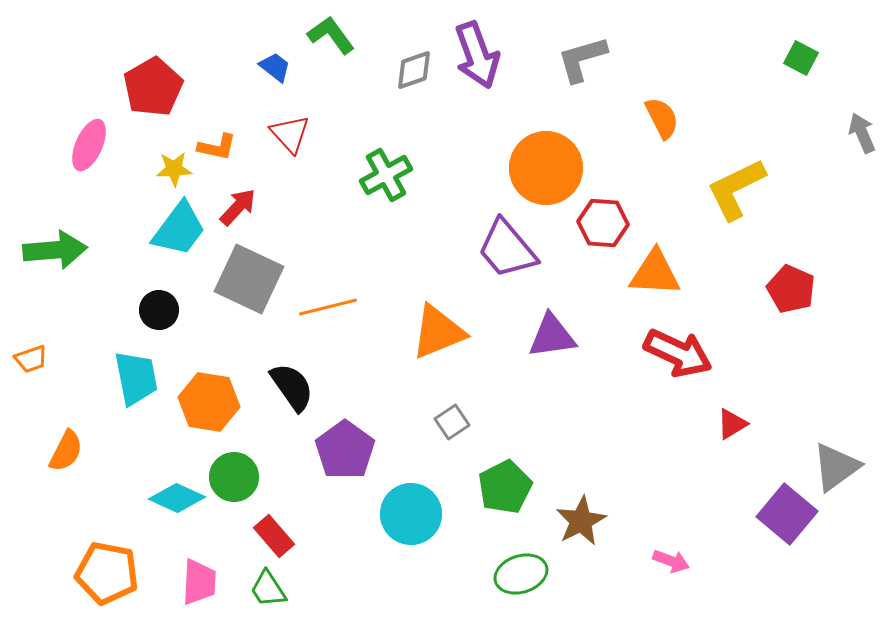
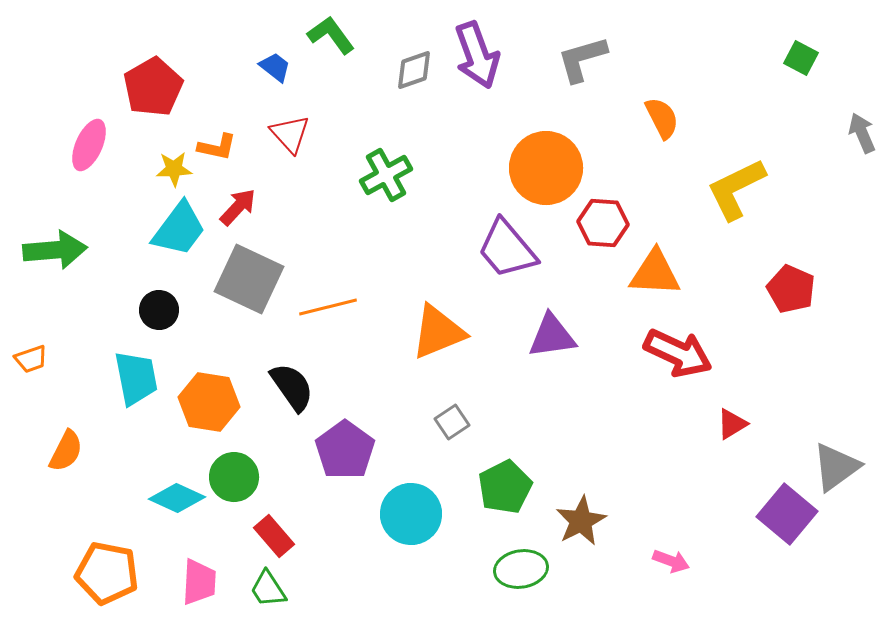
green ellipse at (521, 574): moved 5 px up; rotated 9 degrees clockwise
